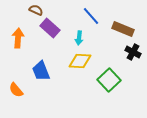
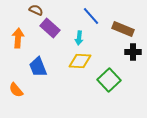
black cross: rotated 28 degrees counterclockwise
blue trapezoid: moved 3 px left, 4 px up
